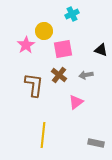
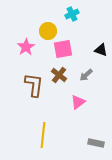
yellow circle: moved 4 px right
pink star: moved 2 px down
gray arrow: rotated 32 degrees counterclockwise
pink triangle: moved 2 px right
